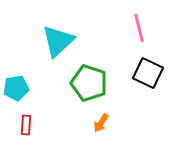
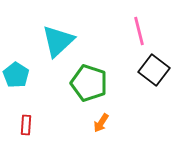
pink line: moved 3 px down
black square: moved 6 px right, 3 px up; rotated 12 degrees clockwise
cyan pentagon: moved 13 px up; rotated 30 degrees counterclockwise
